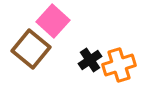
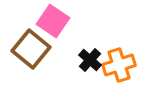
pink square: rotated 8 degrees counterclockwise
black cross: rotated 15 degrees counterclockwise
